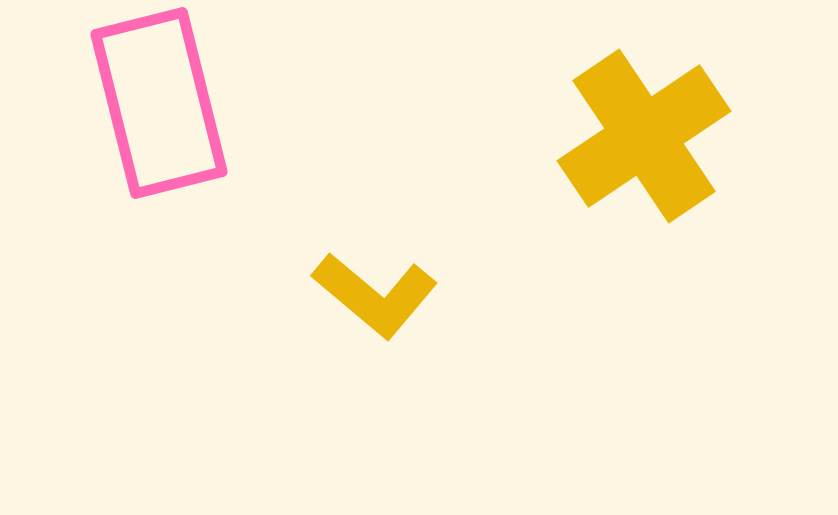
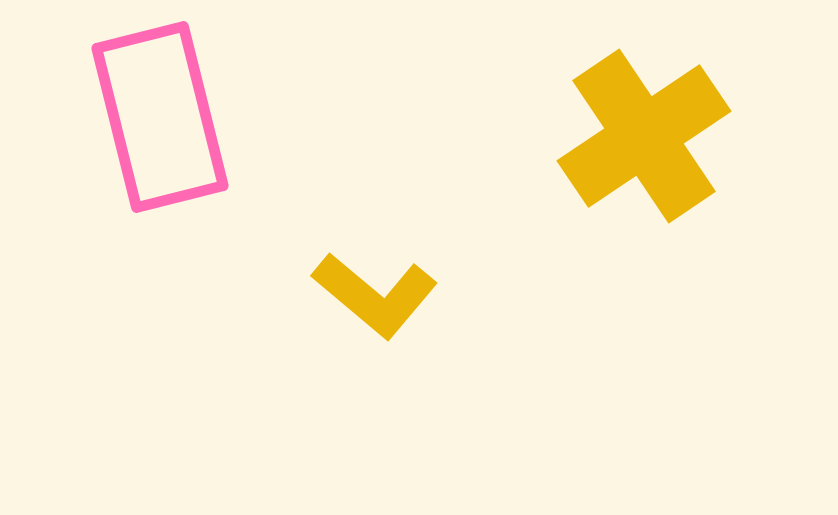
pink rectangle: moved 1 px right, 14 px down
